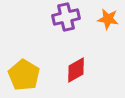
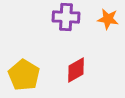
purple cross: rotated 16 degrees clockwise
